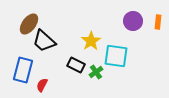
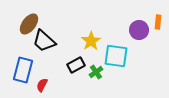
purple circle: moved 6 px right, 9 px down
black rectangle: rotated 54 degrees counterclockwise
